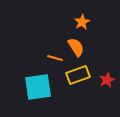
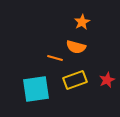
orange semicircle: rotated 138 degrees clockwise
yellow rectangle: moved 3 px left, 5 px down
cyan square: moved 2 px left, 2 px down
